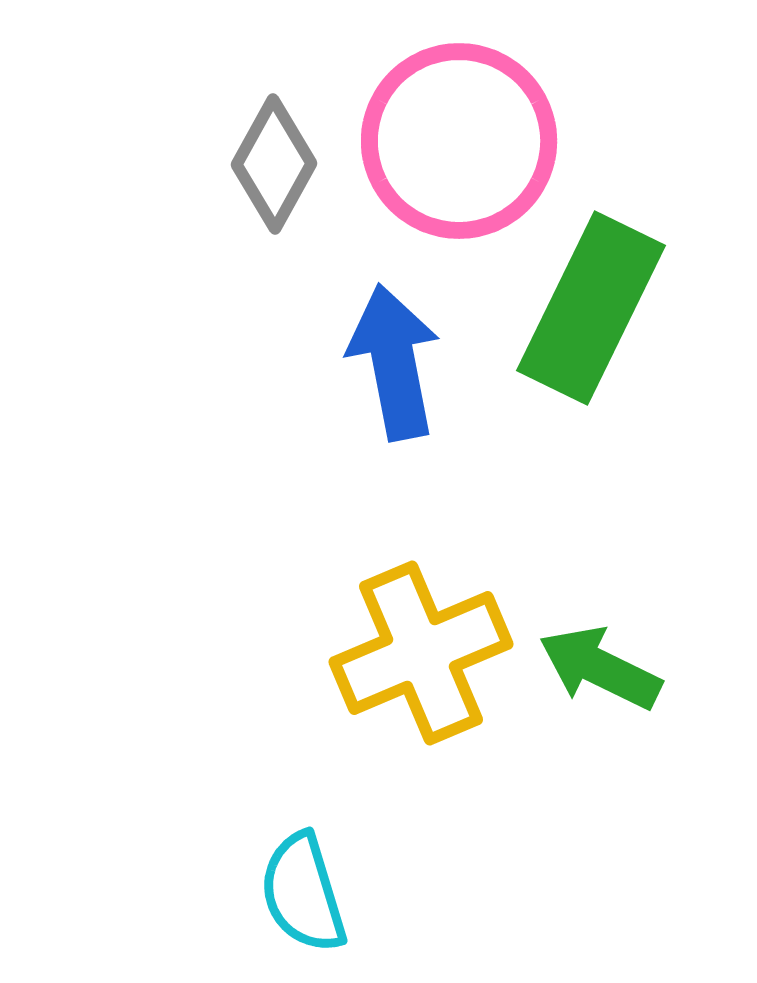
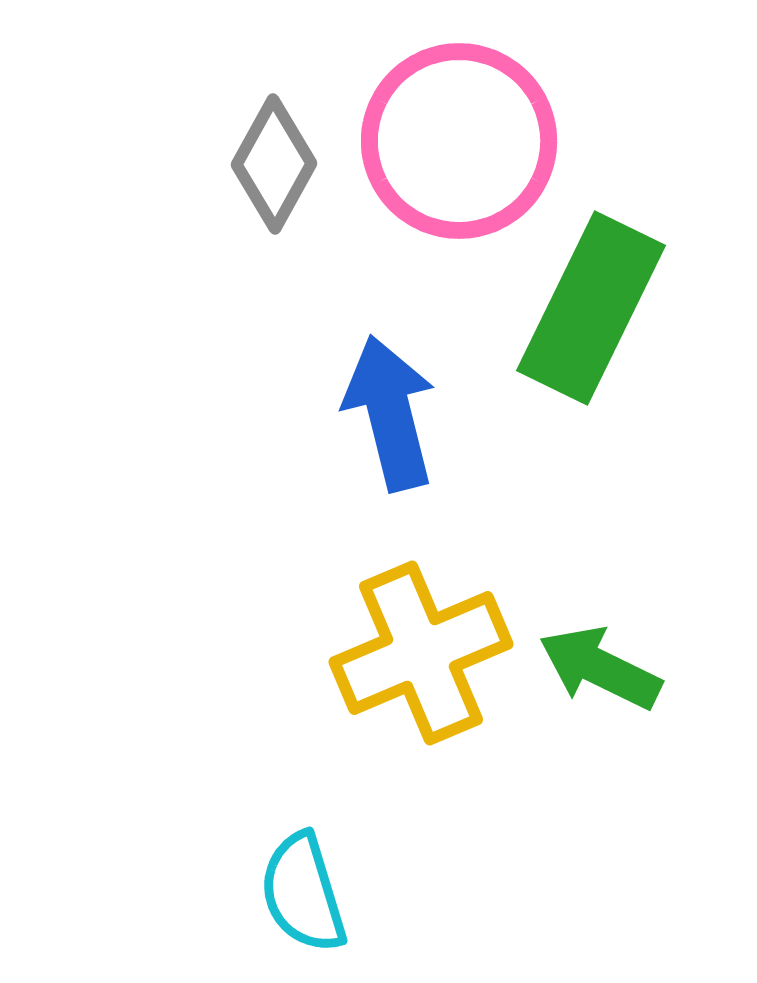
blue arrow: moved 4 px left, 51 px down; rotated 3 degrees counterclockwise
